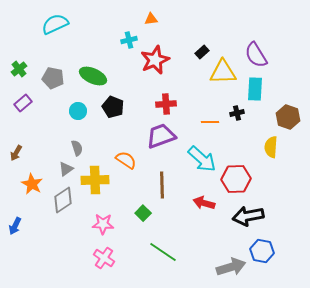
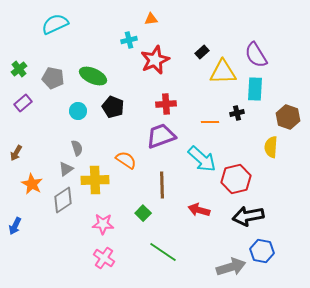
red hexagon: rotated 12 degrees counterclockwise
red arrow: moved 5 px left, 7 px down
